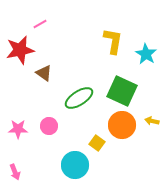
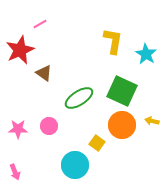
red star: rotated 12 degrees counterclockwise
